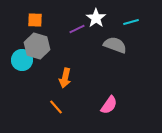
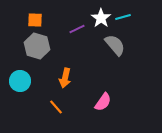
white star: moved 5 px right
cyan line: moved 8 px left, 5 px up
gray semicircle: rotated 30 degrees clockwise
cyan circle: moved 2 px left, 21 px down
pink semicircle: moved 6 px left, 3 px up
